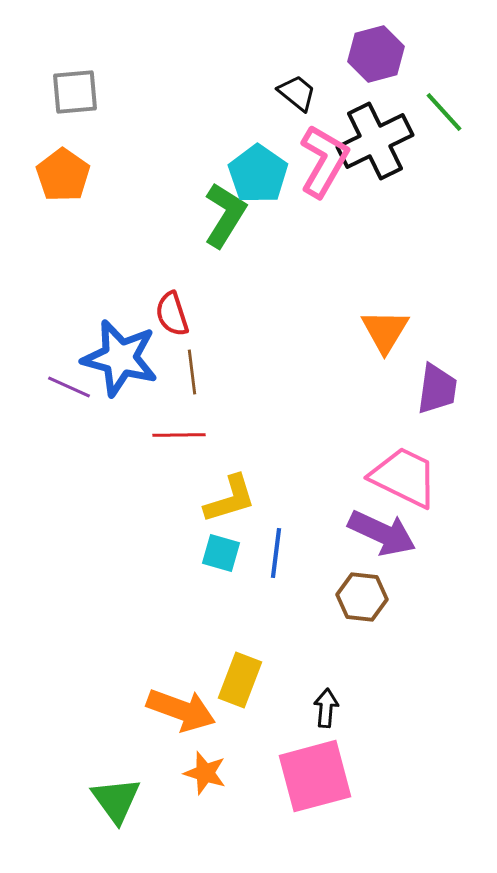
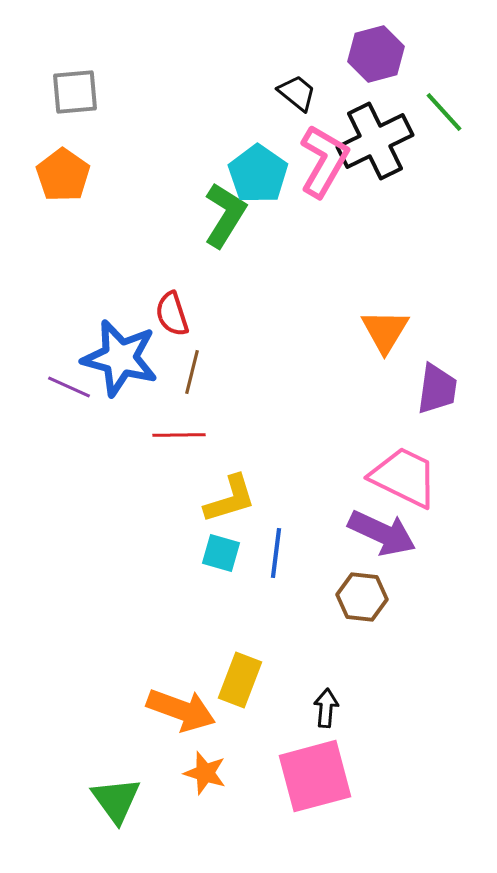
brown line: rotated 21 degrees clockwise
